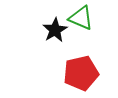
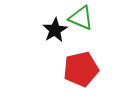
red pentagon: moved 4 px up
